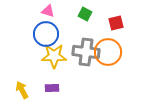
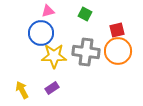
pink triangle: rotated 32 degrees counterclockwise
red square: moved 1 px right, 7 px down
blue circle: moved 5 px left, 1 px up
orange circle: moved 10 px right, 1 px up
purple rectangle: rotated 32 degrees counterclockwise
